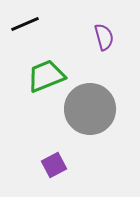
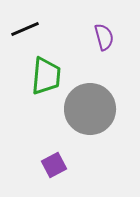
black line: moved 5 px down
green trapezoid: rotated 117 degrees clockwise
